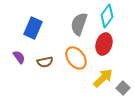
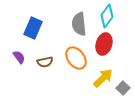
gray semicircle: rotated 25 degrees counterclockwise
